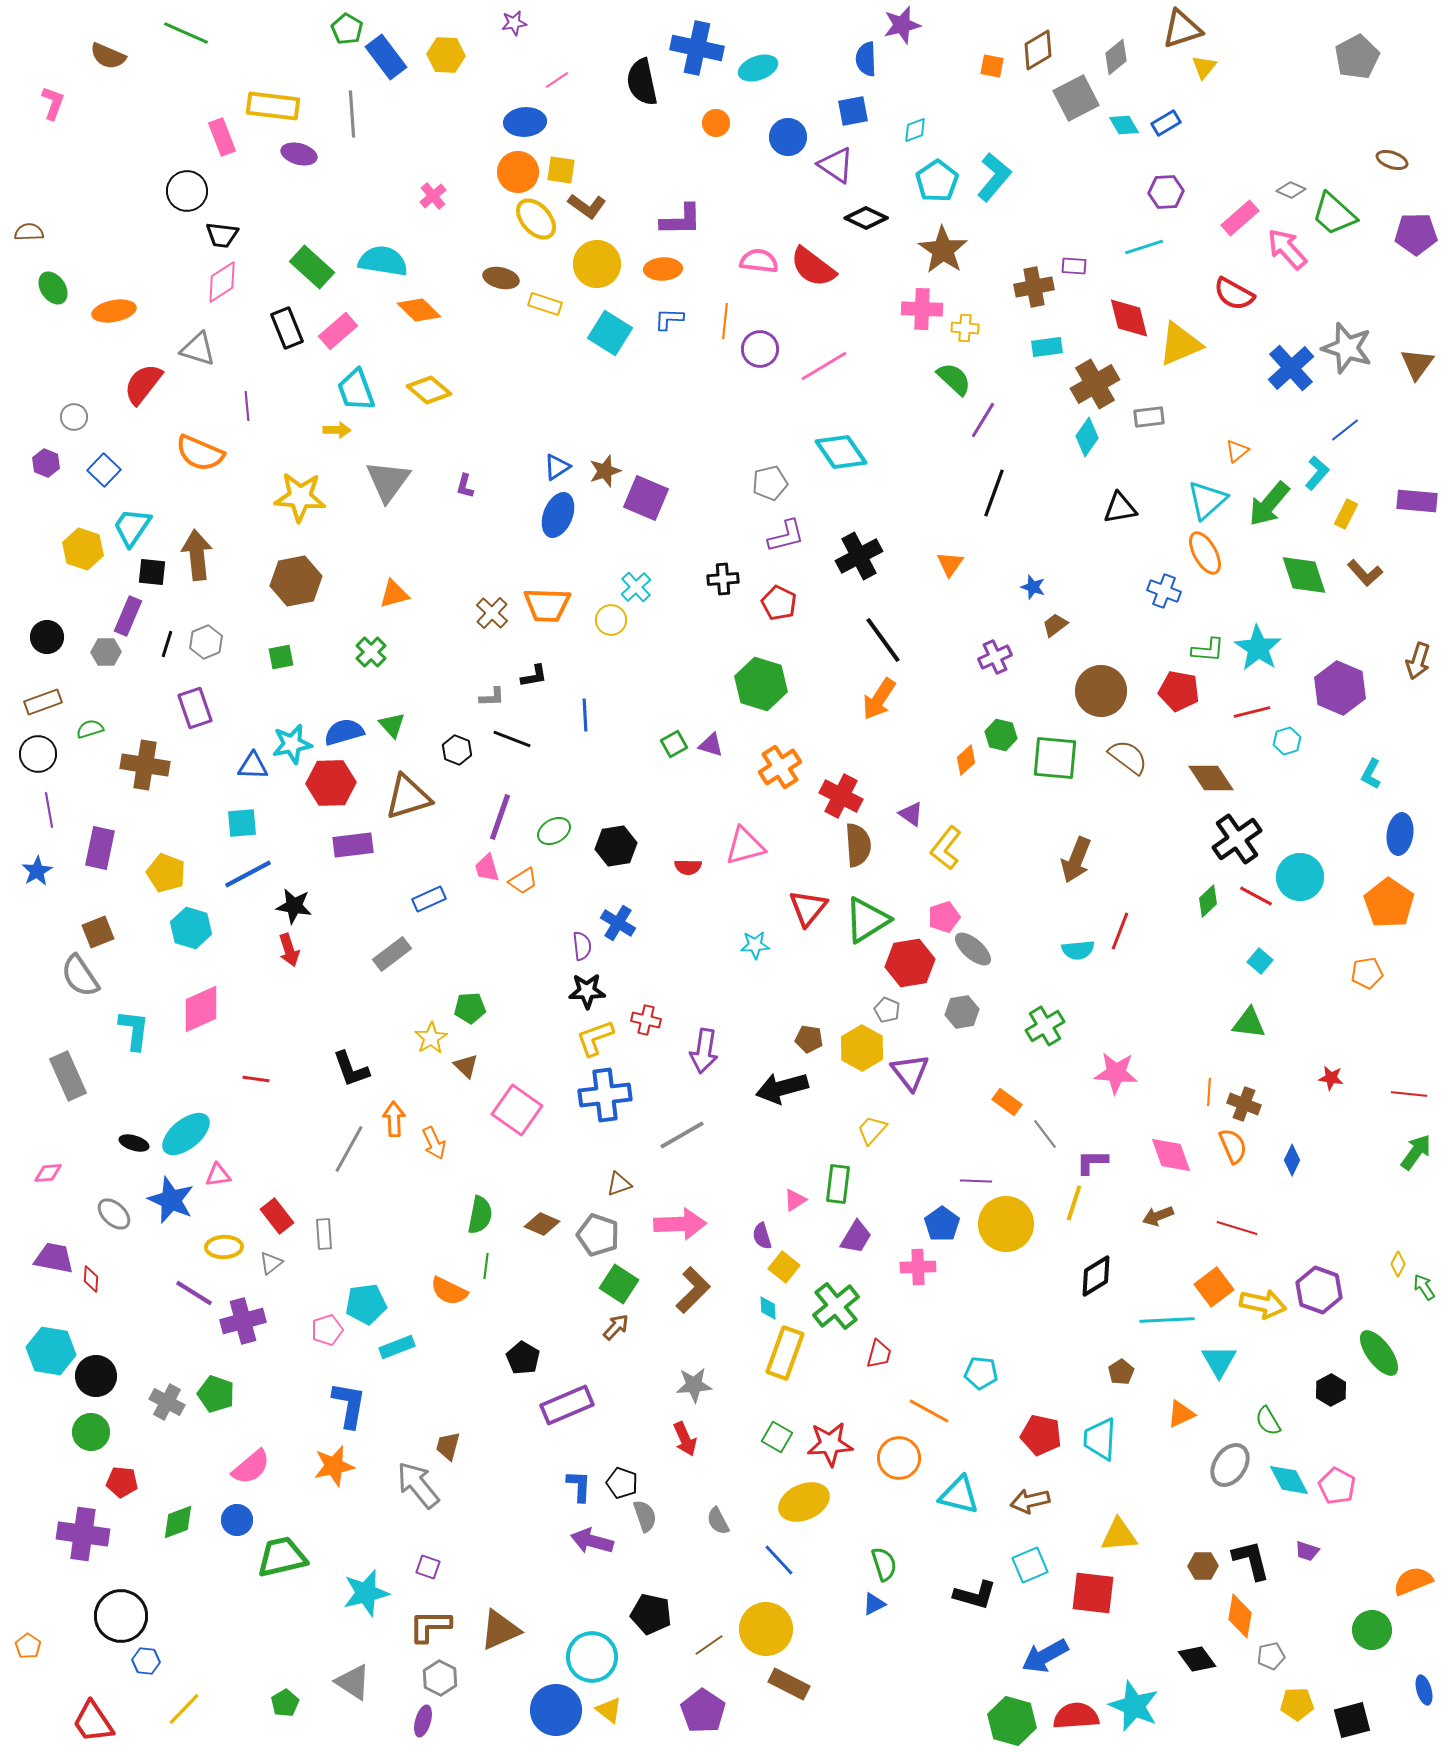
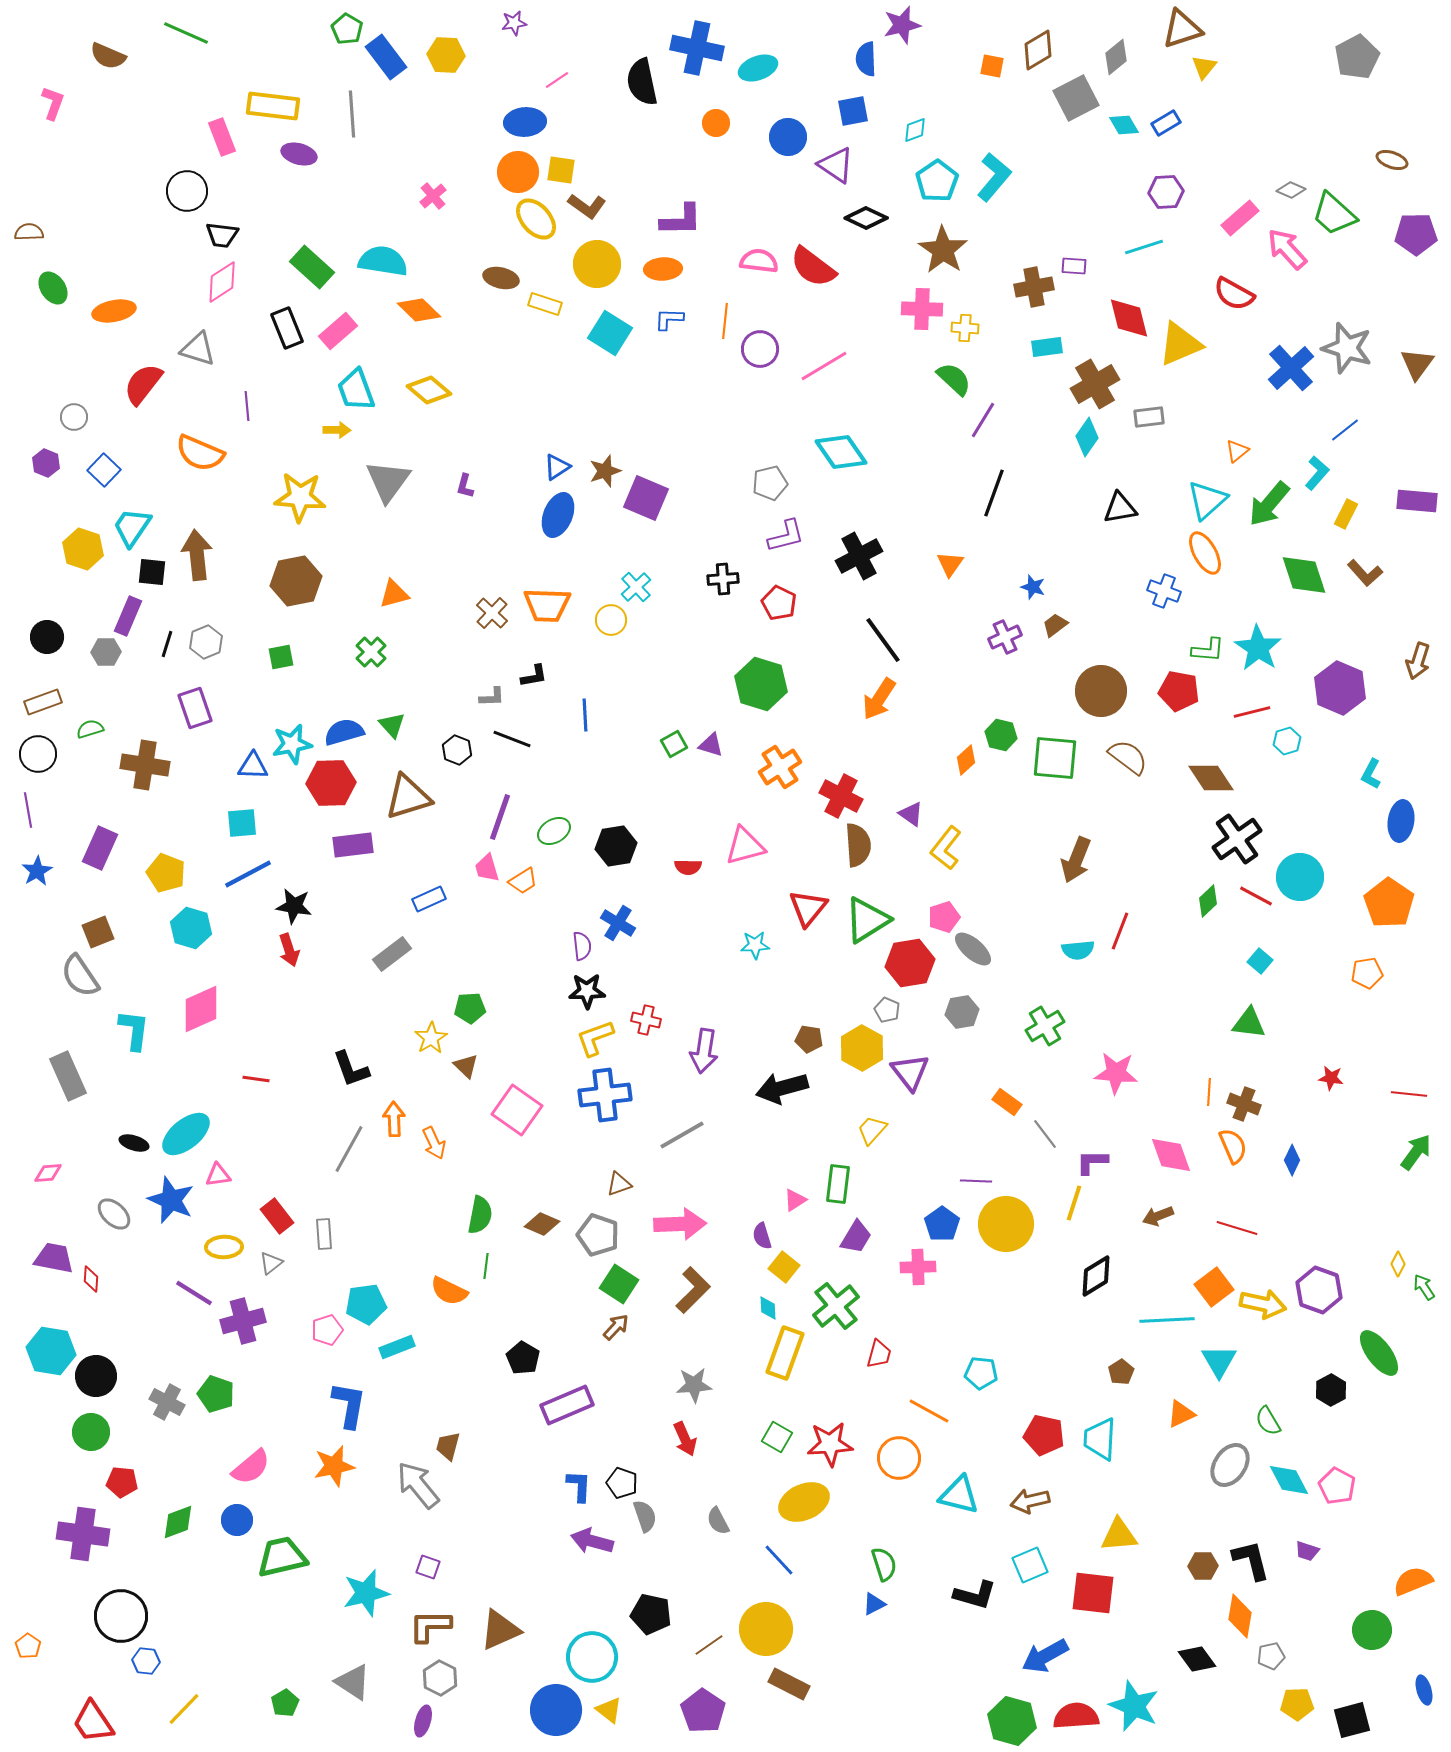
purple cross at (995, 657): moved 10 px right, 20 px up
purple line at (49, 810): moved 21 px left
blue ellipse at (1400, 834): moved 1 px right, 13 px up
purple rectangle at (100, 848): rotated 12 degrees clockwise
red pentagon at (1041, 1435): moved 3 px right
